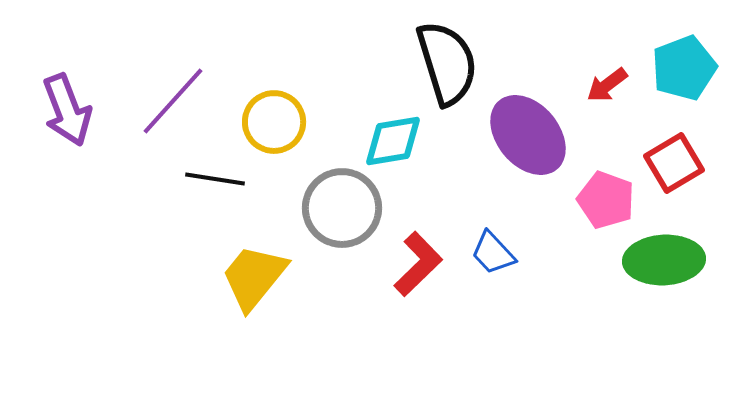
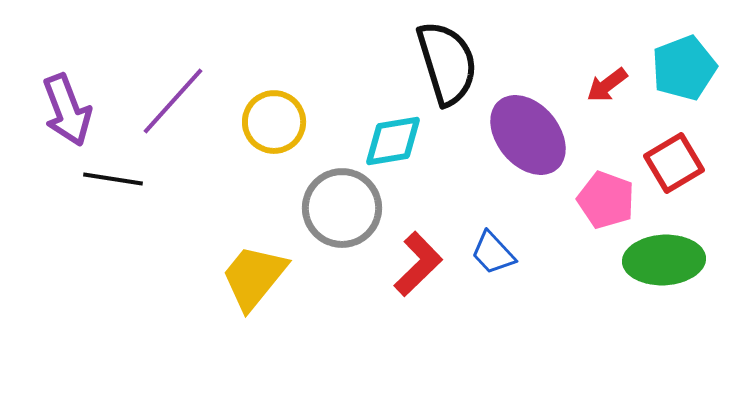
black line: moved 102 px left
